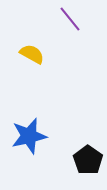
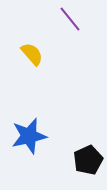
yellow semicircle: rotated 20 degrees clockwise
black pentagon: rotated 12 degrees clockwise
